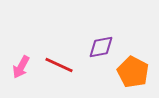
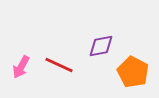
purple diamond: moved 1 px up
